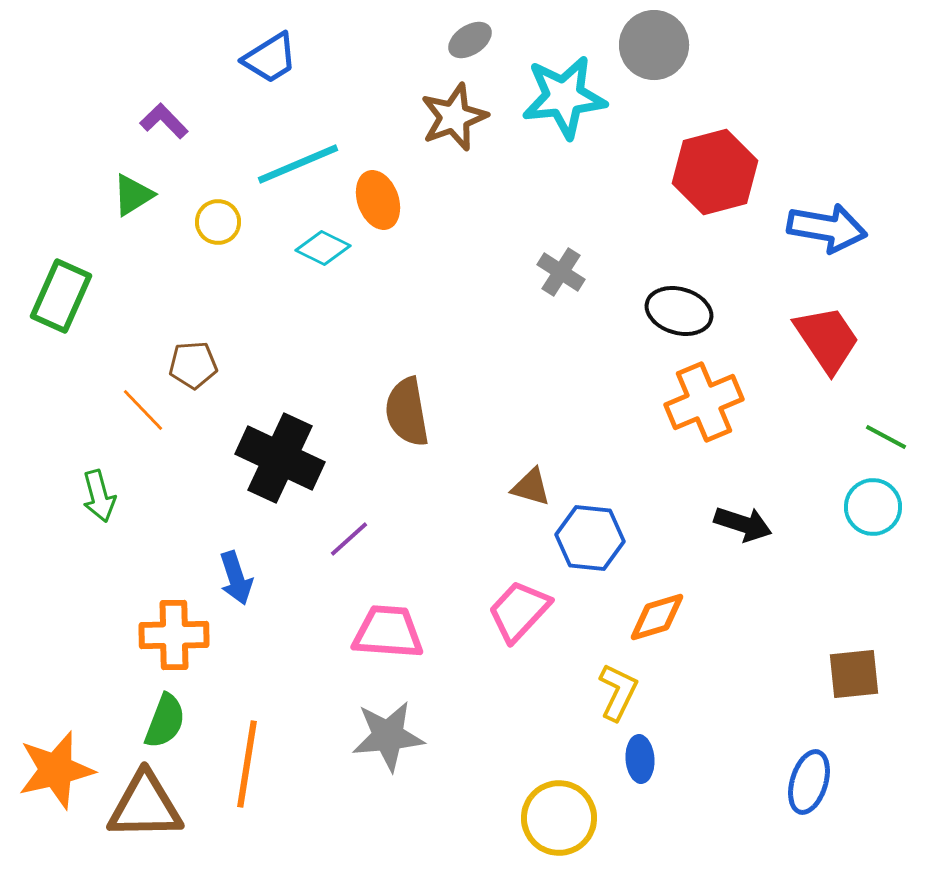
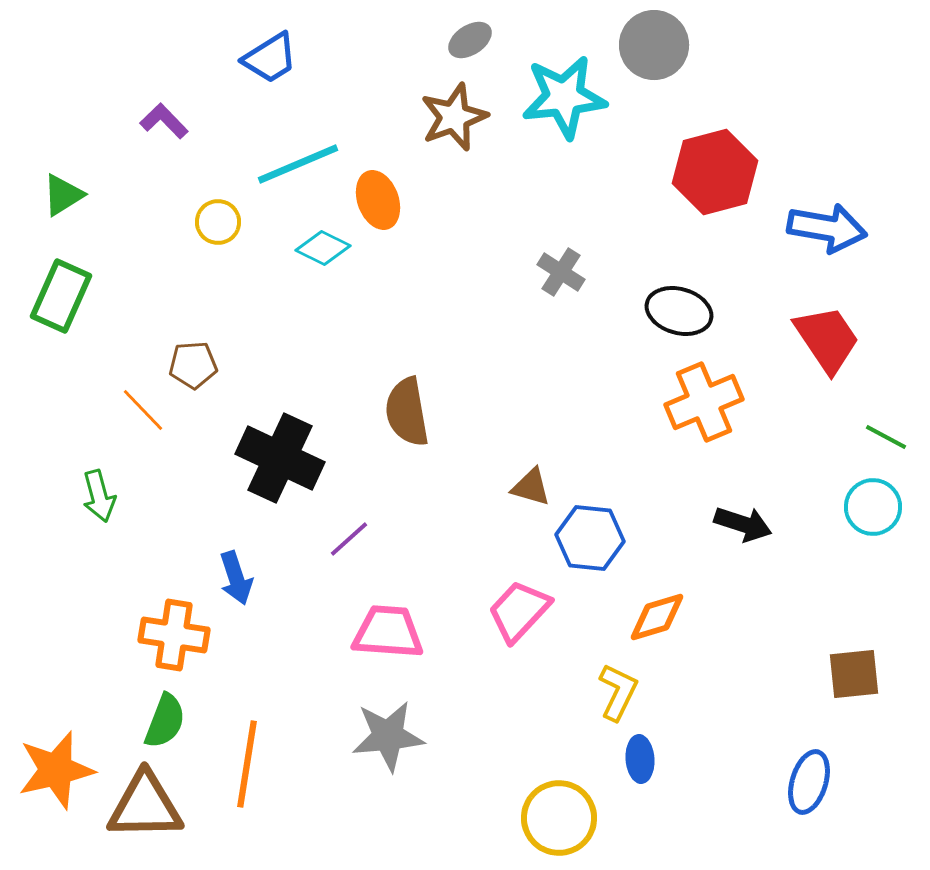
green triangle at (133, 195): moved 70 px left
orange cross at (174, 635): rotated 10 degrees clockwise
